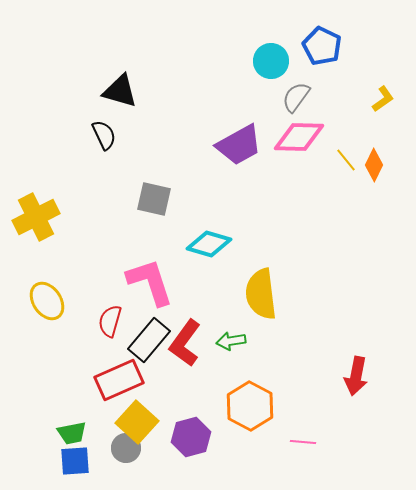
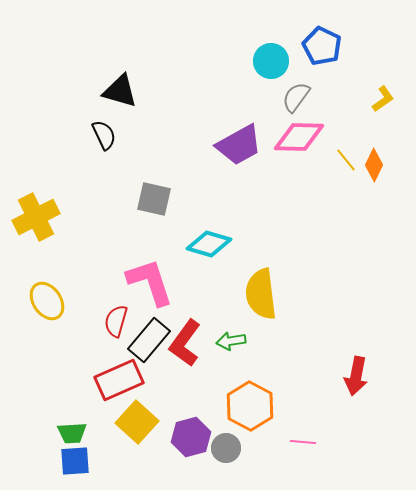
red semicircle: moved 6 px right
green trapezoid: rotated 8 degrees clockwise
gray circle: moved 100 px right
